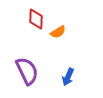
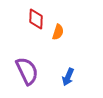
orange semicircle: rotated 42 degrees counterclockwise
